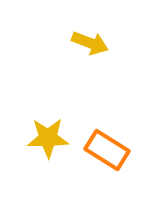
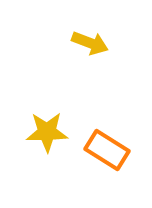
yellow star: moved 1 px left, 6 px up
